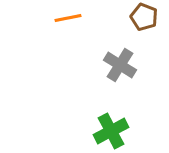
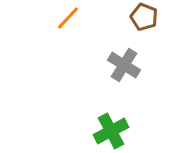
orange line: rotated 36 degrees counterclockwise
gray cross: moved 4 px right
